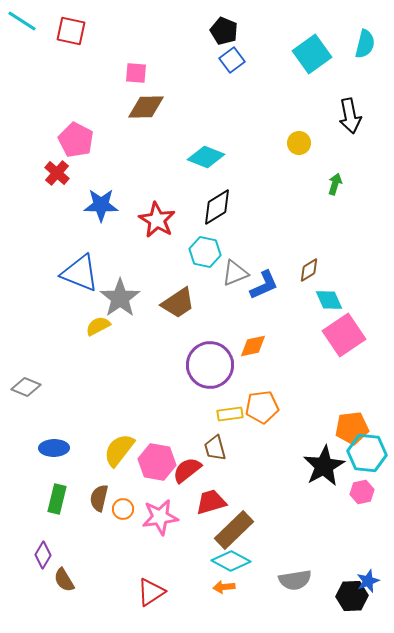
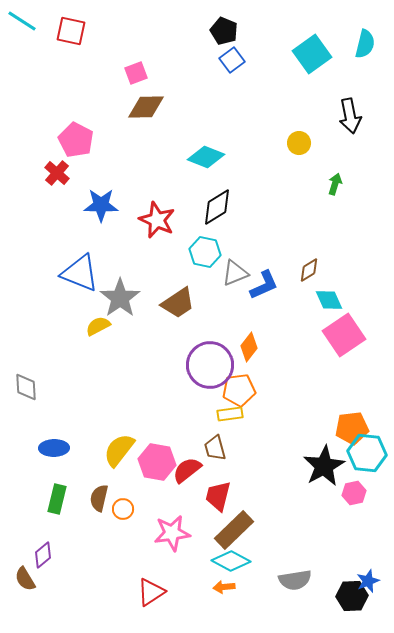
pink square at (136, 73): rotated 25 degrees counterclockwise
red star at (157, 220): rotated 6 degrees counterclockwise
orange diamond at (253, 346): moved 4 px left, 1 px down; rotated 40 degrees counterclockwise
gray diamond at (26, 387): rotated 64 degrees clockwise
orange pentagon at (262, 407): moved 23 px left, 17 px up
pink hexagon at (362, 492): moved 8 px left, 1 px down
red trapezoid at (211, 502): moved 7 px right, 6 px up; rotated 60 degrees counterclockwise
pink star at (160, 517): moved 12 px right, 16 px down
purple diamond at (43, 555): rotated 20 degrees clockwise
brown semicircle at (64, 580): moved 39 px left, 1 px up
